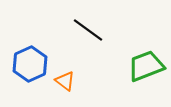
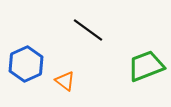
blue hexagon: moved 4 px left
